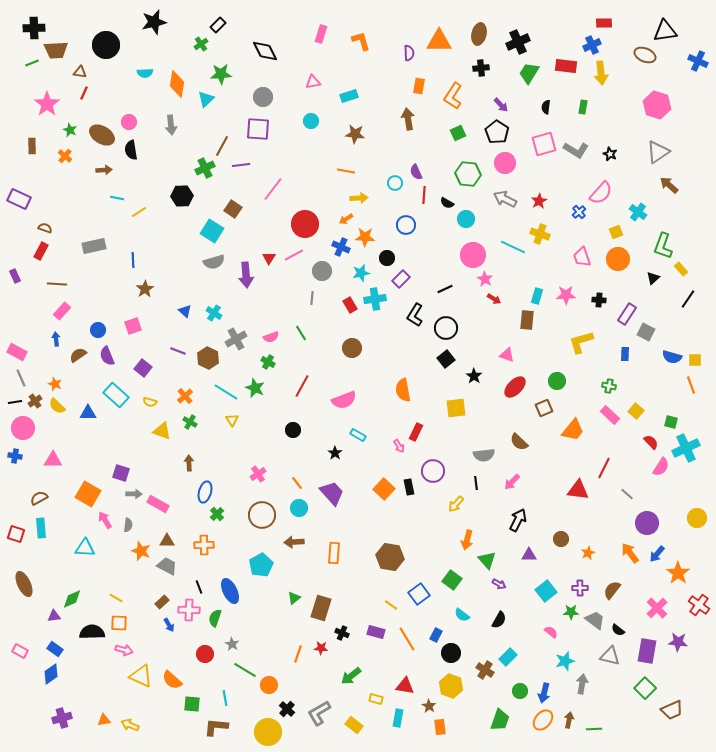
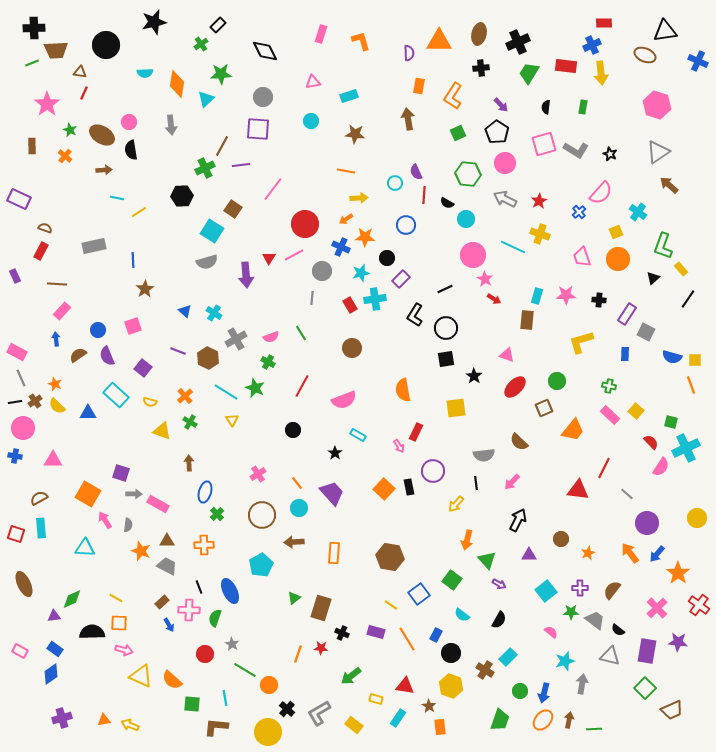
gray semicircle at (214, 262): moved 7 px left
black square at (446, 359): rotated 30 degrees clockwise
cyan rectangle at (398, 718): rotated 24 degrees clockwise
